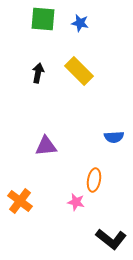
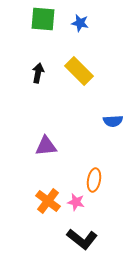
blue semicircle: moved 1 px left, 16 px up
orange cross: moved 28 px right
black L-shape: moved 29 px left
